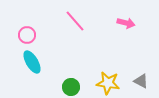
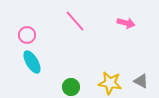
yellow star: moved 2 px right
